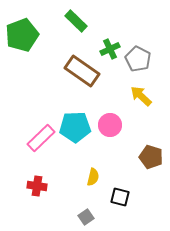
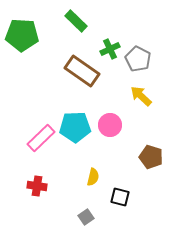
green pentagon: rotated 24 degrees clockwise
